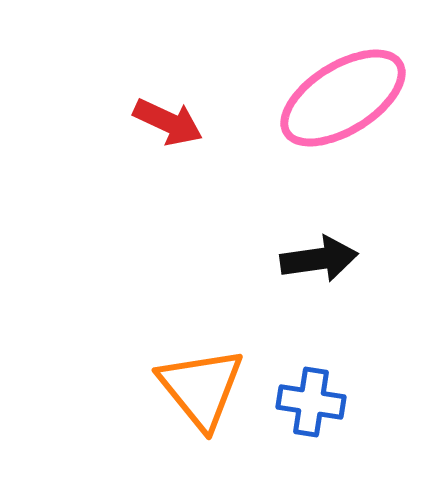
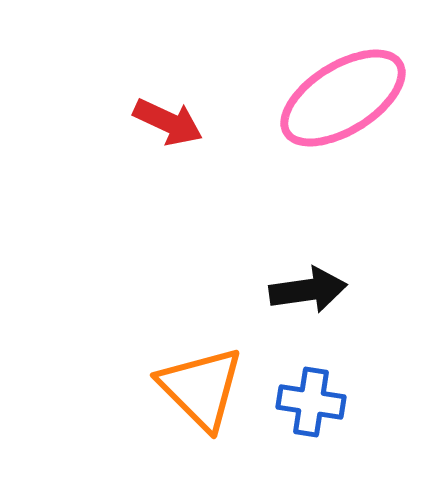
black arrow: moved 11 px left, 31 px down
orange triangle: rotated 6 degrees counterclockwise
